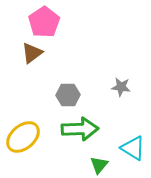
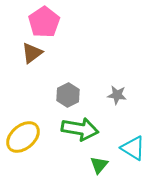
gray star: moved 4 px left, 8 px down
gray hexagon: rotated 25 degrees counterclockwise
green arrow: rotated 12 degrees clockwise
